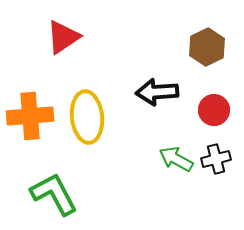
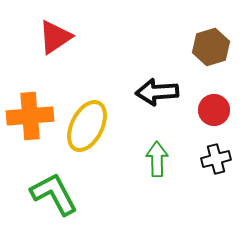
red triangle: moved 8 px left
brown hexagon: moved 4 px right; rotated 9 degrees clockwise
yellow ellipse: moved 9 px down; rotated 33 degrees clockwise
green arrow: moved 19 px left; rotated 60 degrees clockwise
